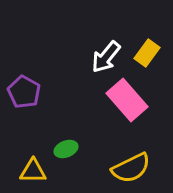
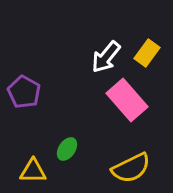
green ellipse: moved 1 px right; rotated 35 degrees counterclockwise
